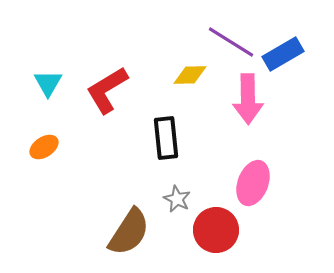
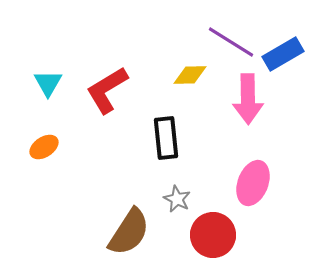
red circle: moved 3 px left, 5 px down
